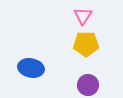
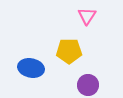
pink triangle: moved 4 px right
yellow pentagon: moved 17 px left, 7 px down
